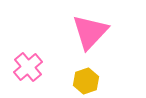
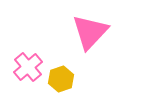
yellow hexagon: moved 25 px left, 2 px up
